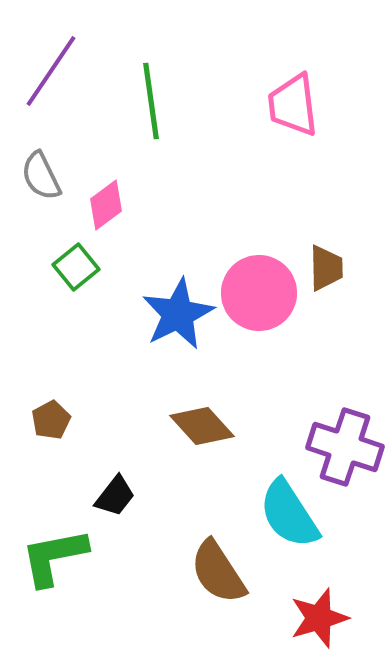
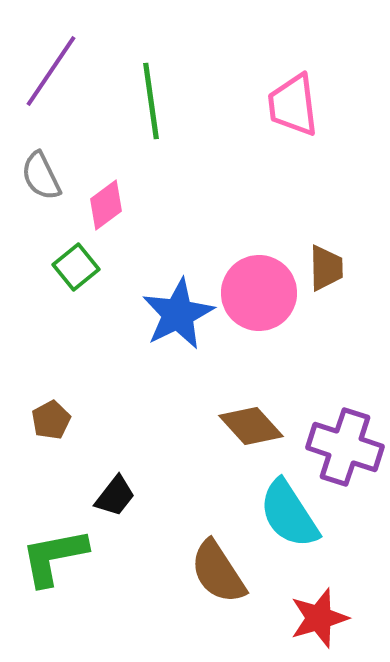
brown diamond: moved 49 px right
